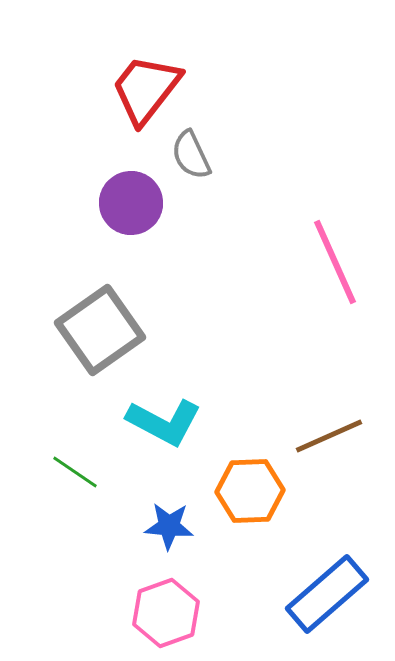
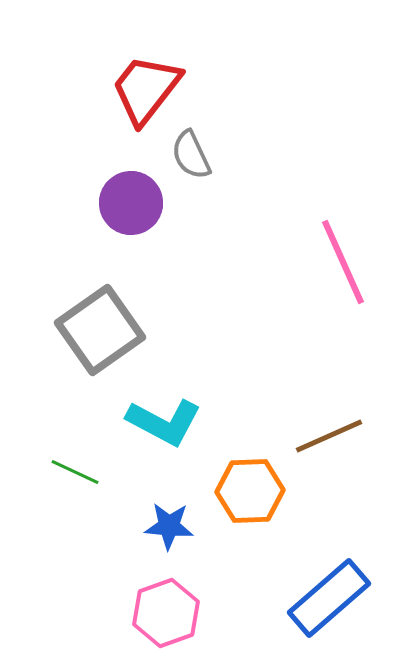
pink line: moved 8 px right
green line: rotated 9 degrees counterclockwise
blue rectangle: moved 2 px right, 4 px down
